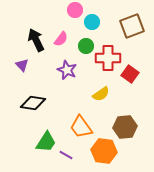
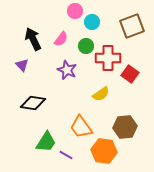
pink circle: moved 1 px down
black arrow: moved 3 px left, 1 px up
